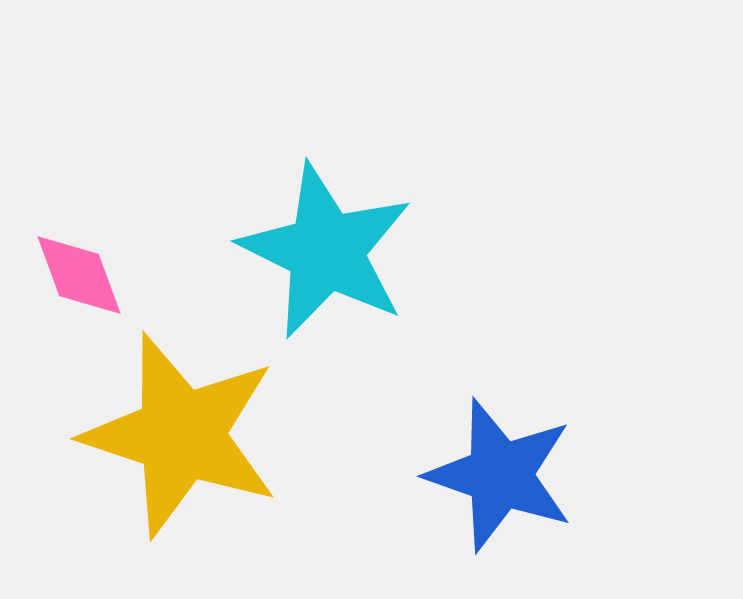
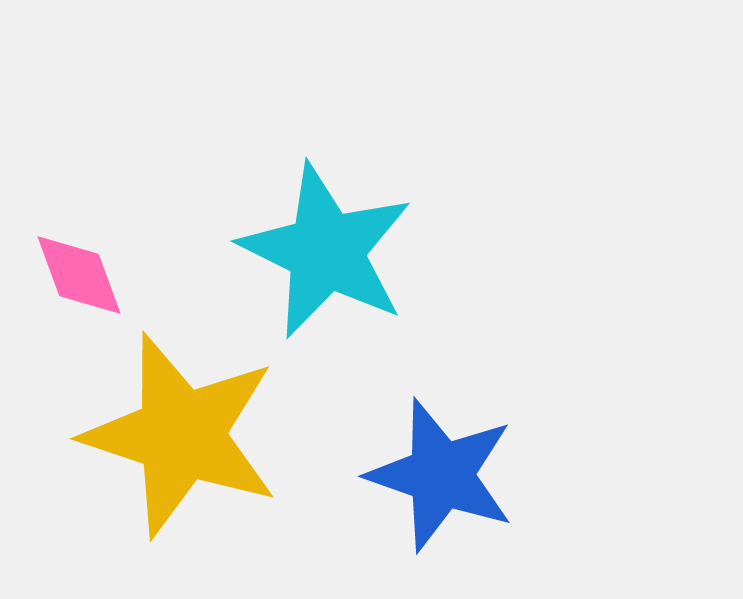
blue star: moved 59 px left
